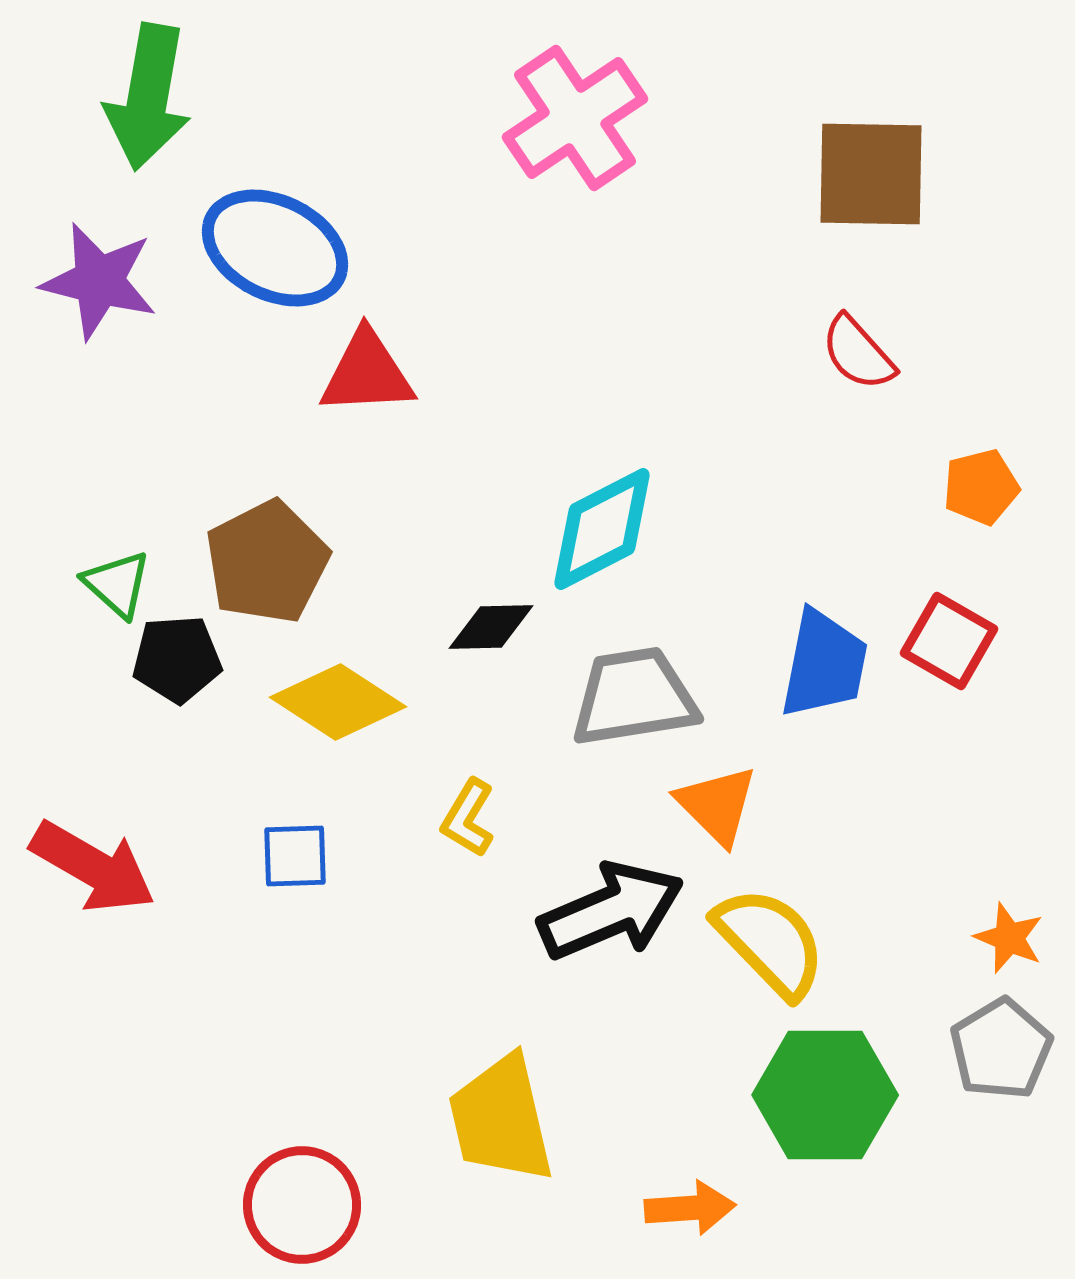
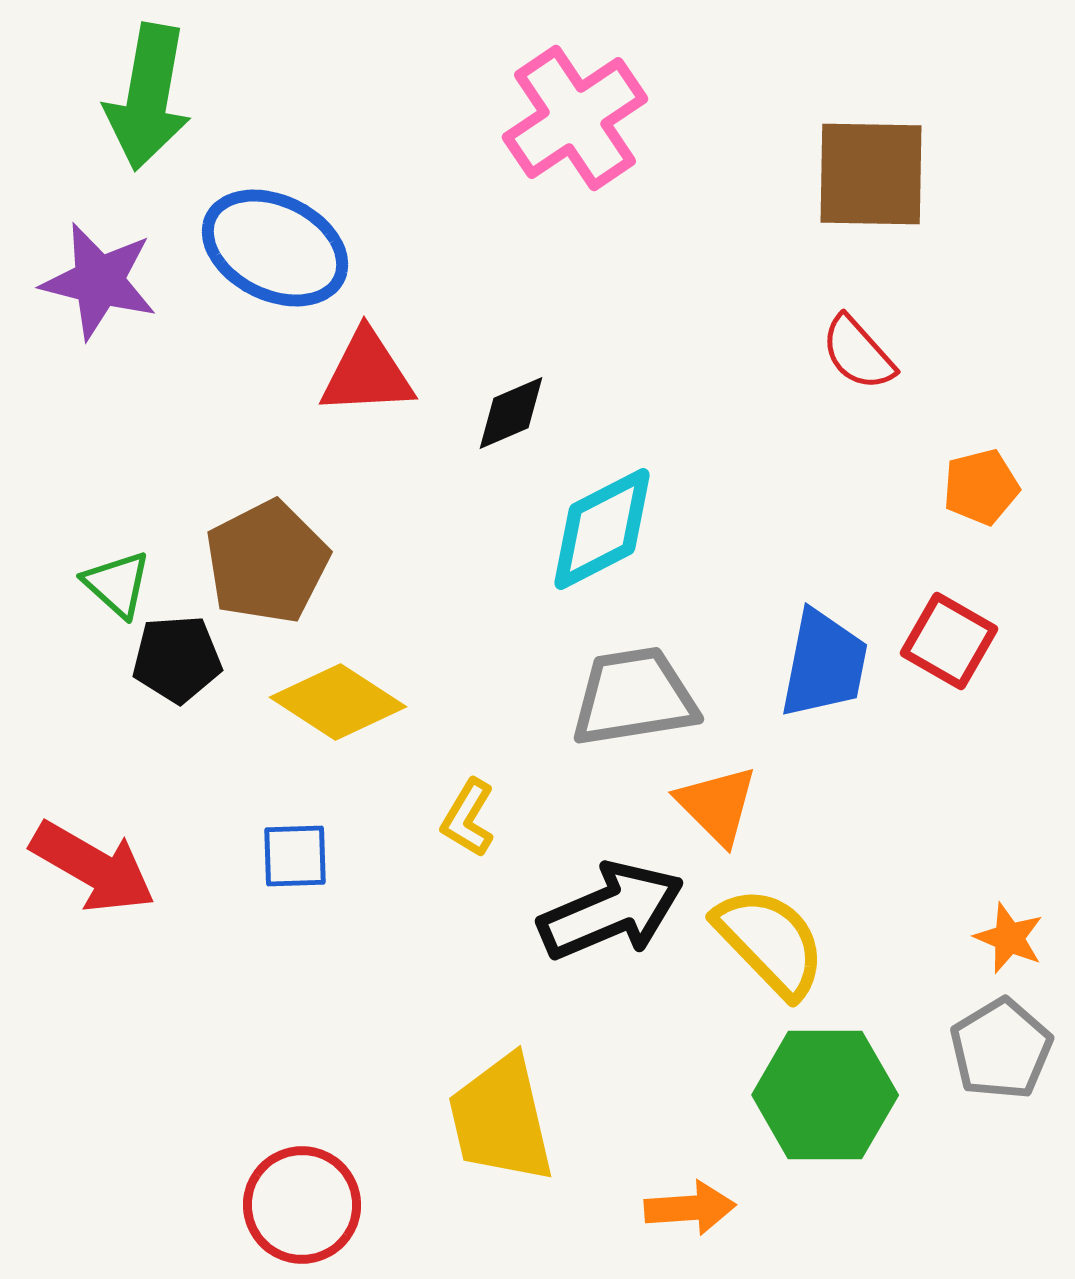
black diamond: moved 20 px right, 214 px up; rotated 22 degrees counterclockwise
